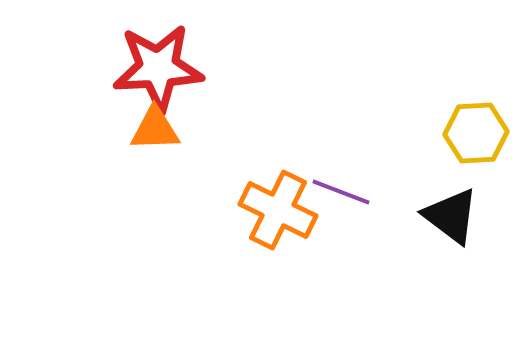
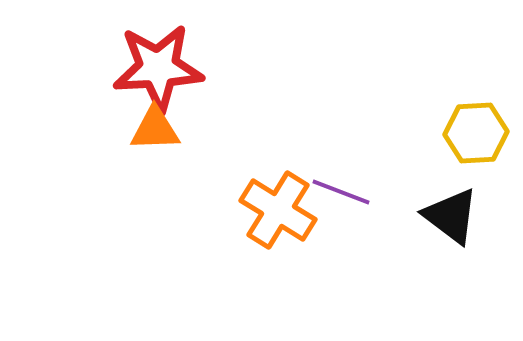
orange cross: rotated 6 degrees clockwise
